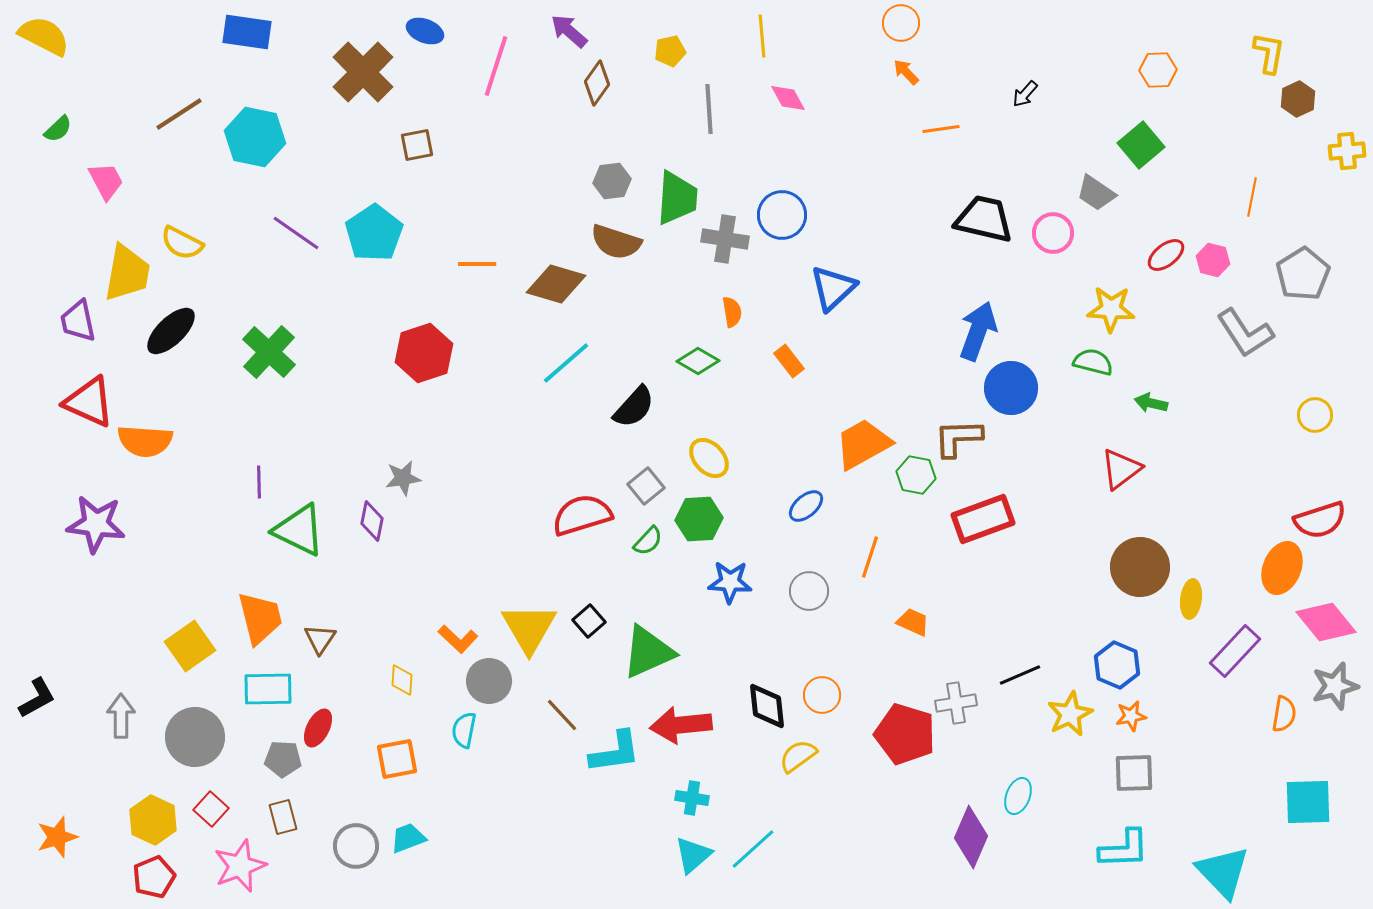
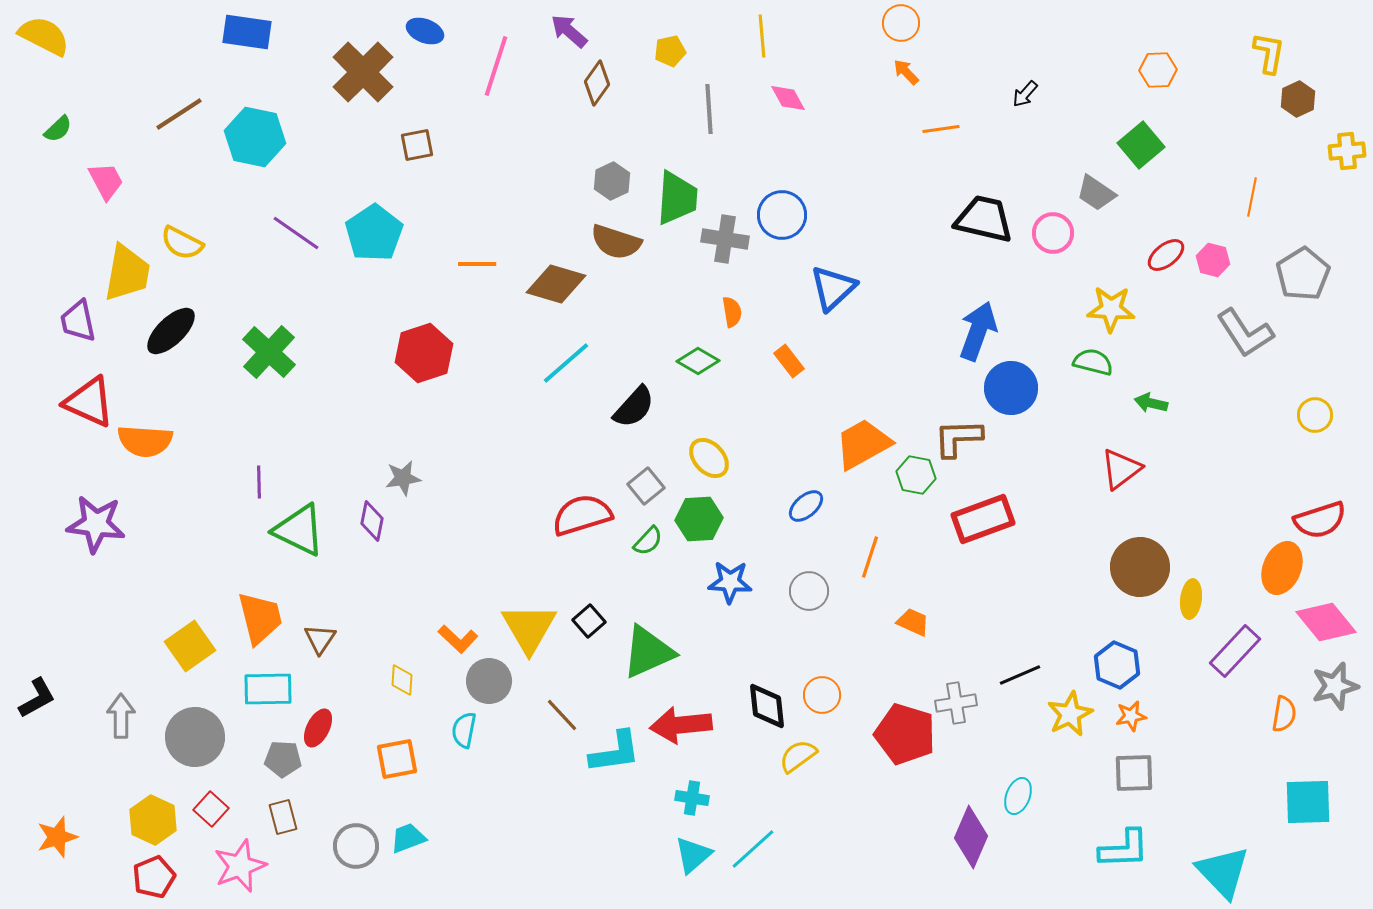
gray hexagon at (612, 181): rotated 18 degrees counterclockwise
